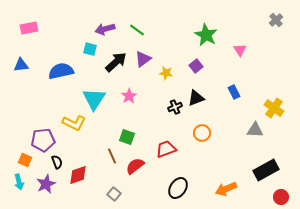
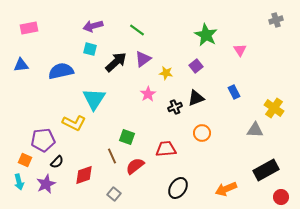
gray cross: rotated 24 degrees clockwise
purple arrow: moved 12 px left, 3 px up
pink star: moved 19 px right, 2 px up
red trapezoid: rotated 15 degrees clockwise
black semicircle: rotated 64 degrees clockwise
red diamond: moved 6 px right
